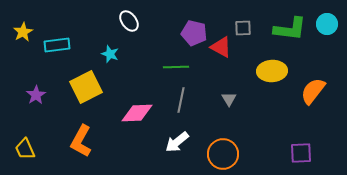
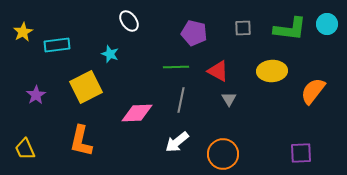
red triangle: moved 3 px left, 24 px down
orange L-shape: rotated 16 degrees counterclockwise
